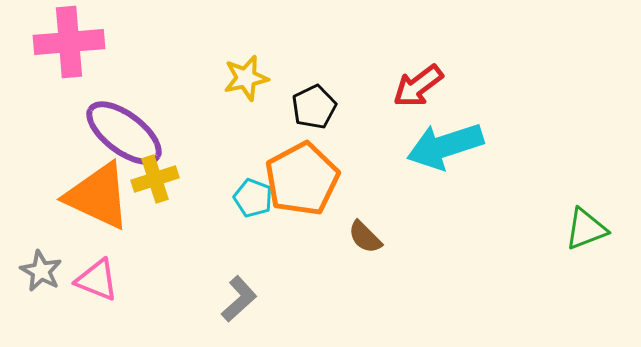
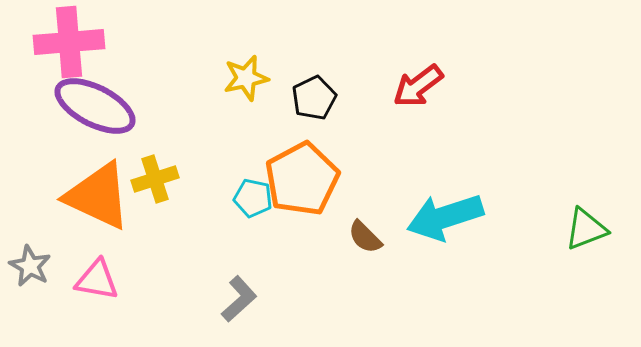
black pentagon: moved 9 px up
purple ellipse: moved 29 px left, 27 px up; rotated 10 degrees counterclockwise
cyan arrow: moved 71 px down
cyan pentagon: rotated 9 degrees counterclockwise
gray star: moved 11 px left, 5 px up
pink triangle: rotated 12 degrees counterclockwise
